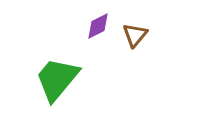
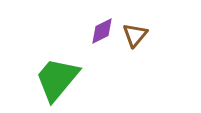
purple diamond: moved 4 px right, 5 px down
